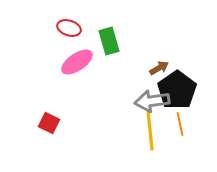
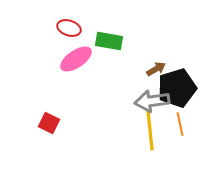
green rectangle: rotated 64 degrees counterclockwise
pink ellipse: moved 1 px left, 3 px up
brown arrow: moved 3 px left, 1 px down
black pentagon: moved 2 px up; rotated 18 degrees clockwise
